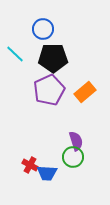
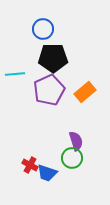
cyan line: moved 20 px down; rotated 48 degrees counterclockwise
green circle: moved 1 px left, 1 px down
blue trapezoid: rotated 15 degrees clockwise
